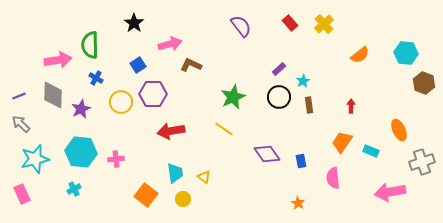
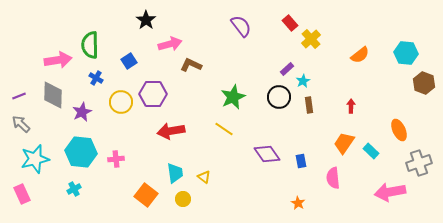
black star at (134, 23): moved 12 px right, 3 px up
yellow cross at (324, 24): moved 13 px left, 15 px down
blue square at (138, 65): moved 9 px left, 4 px up
purple rectangle at (279, 69): moved 8 px right
purple star at (81, 109): moved 1 px right, 3 px down
orange trapezoid at (342, 142): moved 2 px right, 1 px down
cyan rectangle at (371, 151): rotated 21 degrees clockwise
gray cross at (422, 162): moved 3 px left, 1 px down
